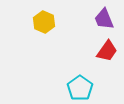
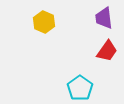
purple trapezoid: moved 1 px up; rotated 15 degrees clockwise
